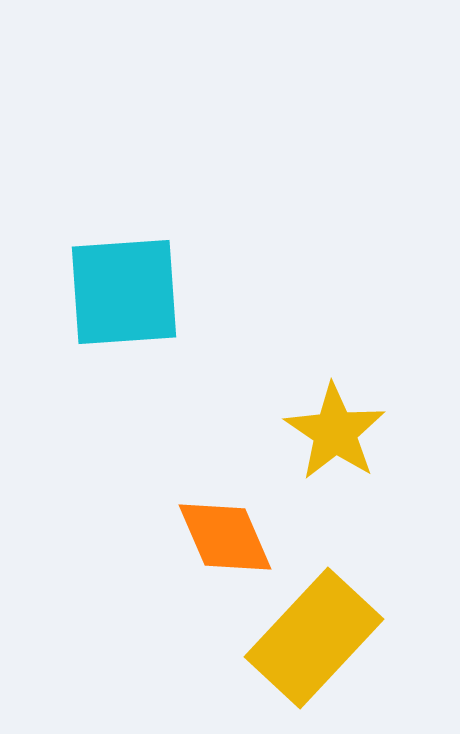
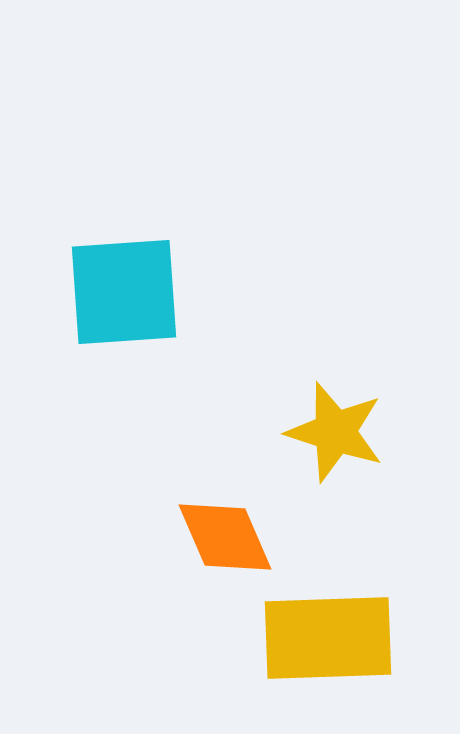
yellow star: rotated 16 degrees counterclockwise
yellow rectangle: moved 14 px right; rotated 45 degrees clockwise
